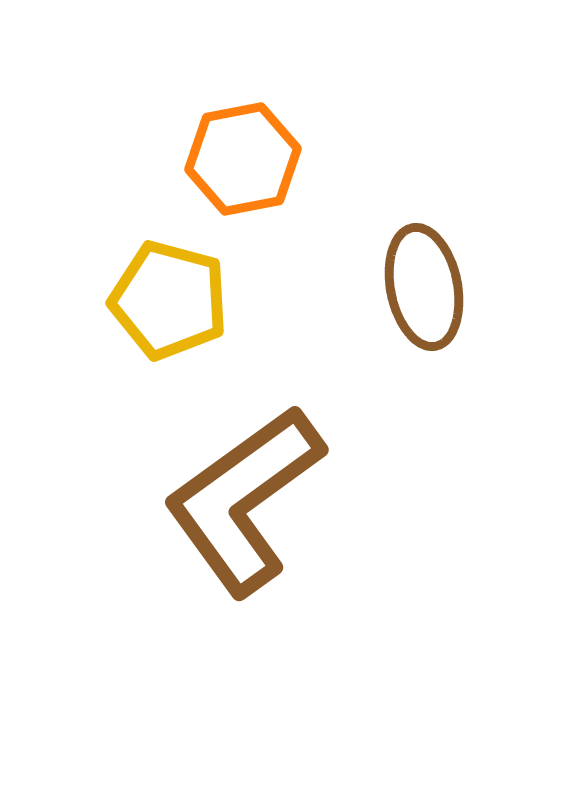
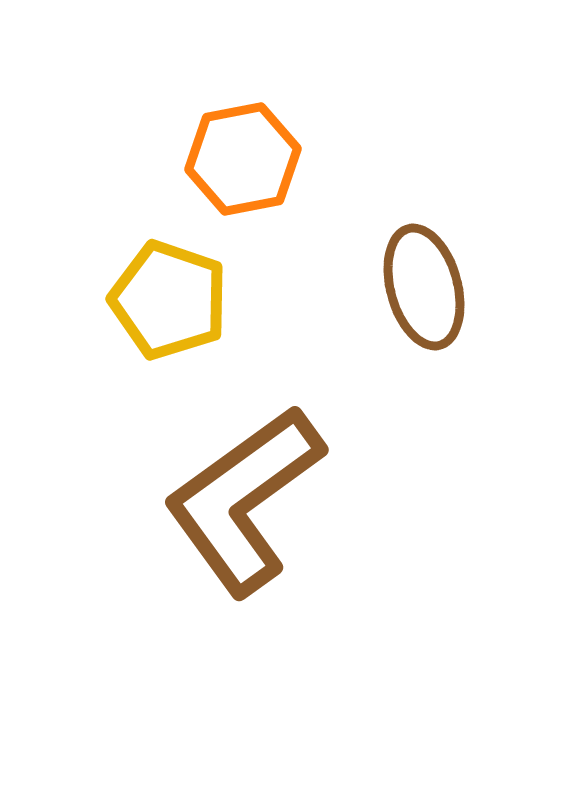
brown ellipse: rotated 4 degrees counterclockwise
yellow pentagon: rotated 4 degrees clockwise
